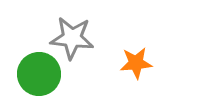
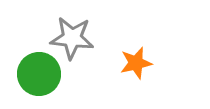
orange star: rotated 8 degrees counterclockwise
